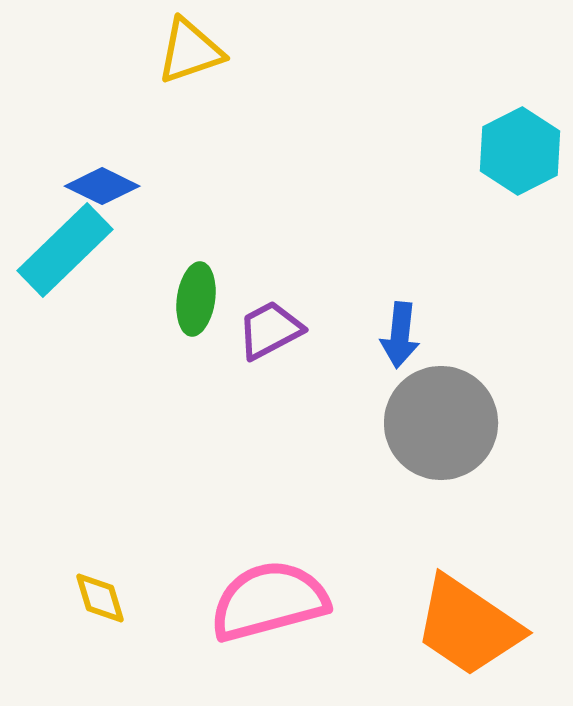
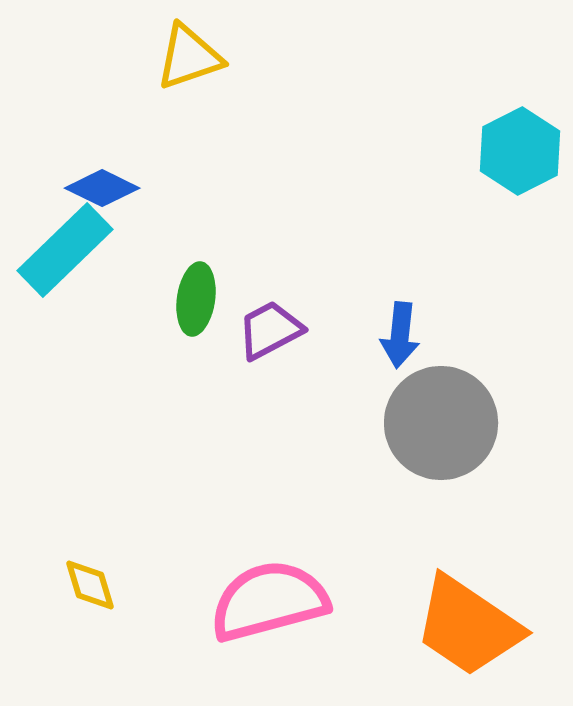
yellow triangle: moved 1 px left, 6 px down
blue diamond: moved 2 px down
yellow diamond: moved 10 px left, 13 px up
